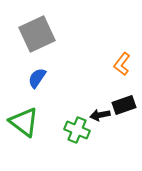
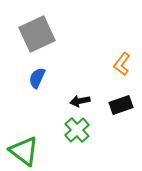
blue semicircle: rotated 10 degrees counterclockwise
black rectangle: moved 3 px left
black arrow: moved 20 px left, 14 px up
green triangle: moved 29 px down
green cross: rotated 25 degrees clockwise
